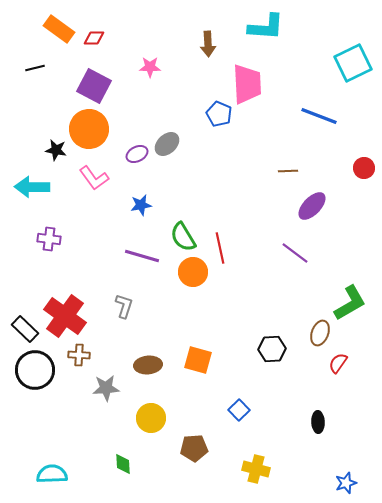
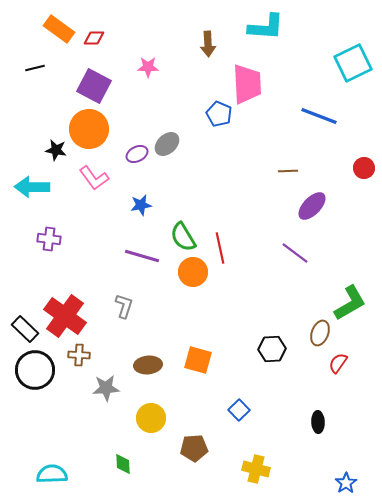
pink star at (150, 67): moved 2 px left
blue star at (346, 483): rotated 15 degrees counterclockwise
